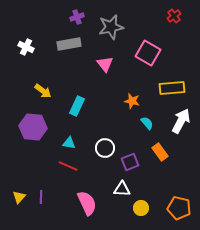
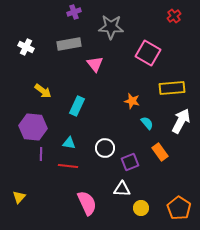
purple cross: moved 3 px left, 5 px up
gray star: rotated 15 degrees clockwise
pink triangle: moved 10 px left
red line: rotated 18 degrees counterclockwise
purple line: moved 43 px up
orange pentagon: rotated 20 degrees clockwise
